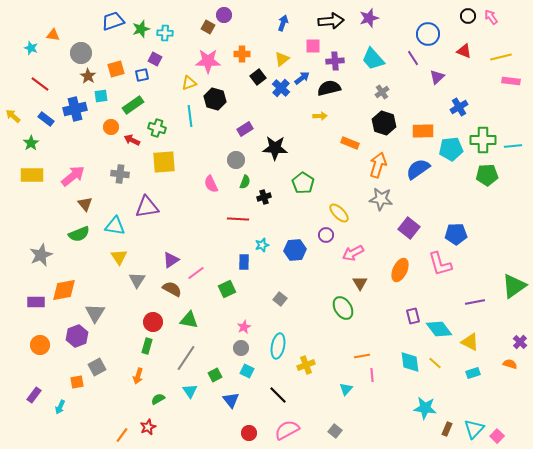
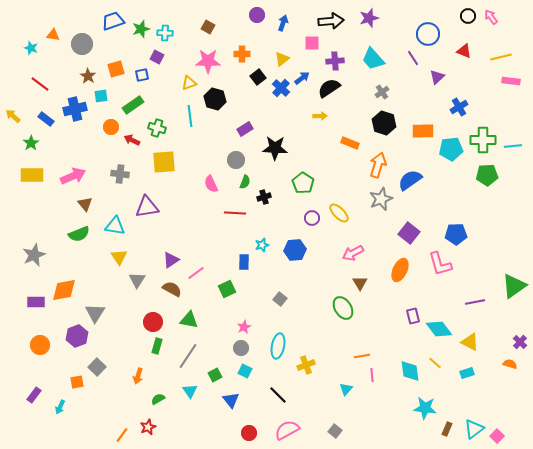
purple circle at (224, 15): moved 33 px right
pink square at (313, 46): moved 1 px left, 3 px up
gray circle at (81, 53): moved 1 px right, 9 px up
purple square at (155, 59): moved 2 px right, 2 px up
black semicircle at (329, 88): rotated 20 degrees counterclockwise
blue semicircle at (418, 169): moved 8 px left, 11 px down
pink arrow at (73, 176): rotated 15 degrees clockwise
gray star at (381, 199): rotated 30 degrees counterclockwise
red line at (238, 219): moved 3 px left, 6 px up
purple square at (409, 228): moved 5 px down
purple circle at (326, 235): moved 14 px left, 17 px up
gray star at (41, 255): moved 7 px left
green rectangle at (147, 346): moved 10 px right
gray line at (186, 358): moved 2 px right, 2 px up
cyan diamond at (410, 362): moved 9 px down
gray square at (97, 367): rotated 18 degrees counterclockwise
cyan square at (247, 371): moved 2 px left
cyan rectangle at (473, 373): moved 6 px left
cyan triangle at (474, 429): rotated 10 degrees clockwise
